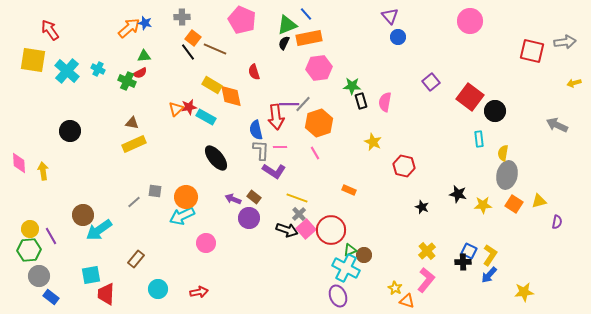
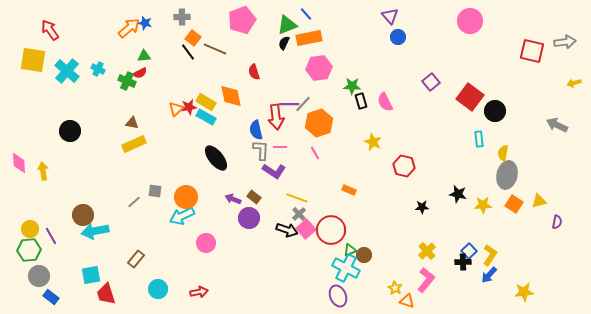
pink pentagon at (242, 20): rotated 28 degrees clockwise
yellow rectangle at (212, 85): moved 6 px left, 17 px down
pink semicircle at (385, 102): rotated 36 degrees counterclockwise
black star at (422, 207): rotated 24 degrees counterclockwise
cyan arrow at (99, 230): moved 4 px left, 1 px down; rotated 24 degrees clockwise
blue square at (469, 251): rotated 21 degrees clockwise
red trapezoid at (106, 294): rotated 20 degrees counterclockwise
